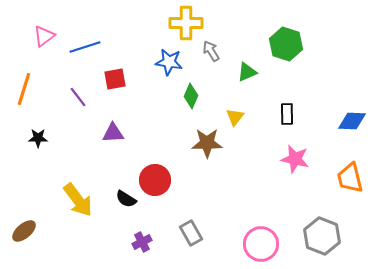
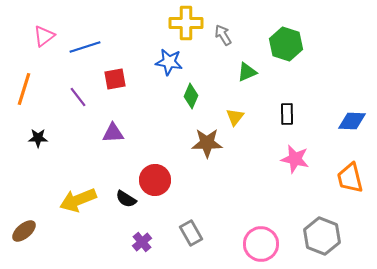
gray arrow: moved 12 px right, 16 px up
yellow arrow: rotated 105 degrees clockwise
purple cross: rotated 12 degrees counterclockwise
